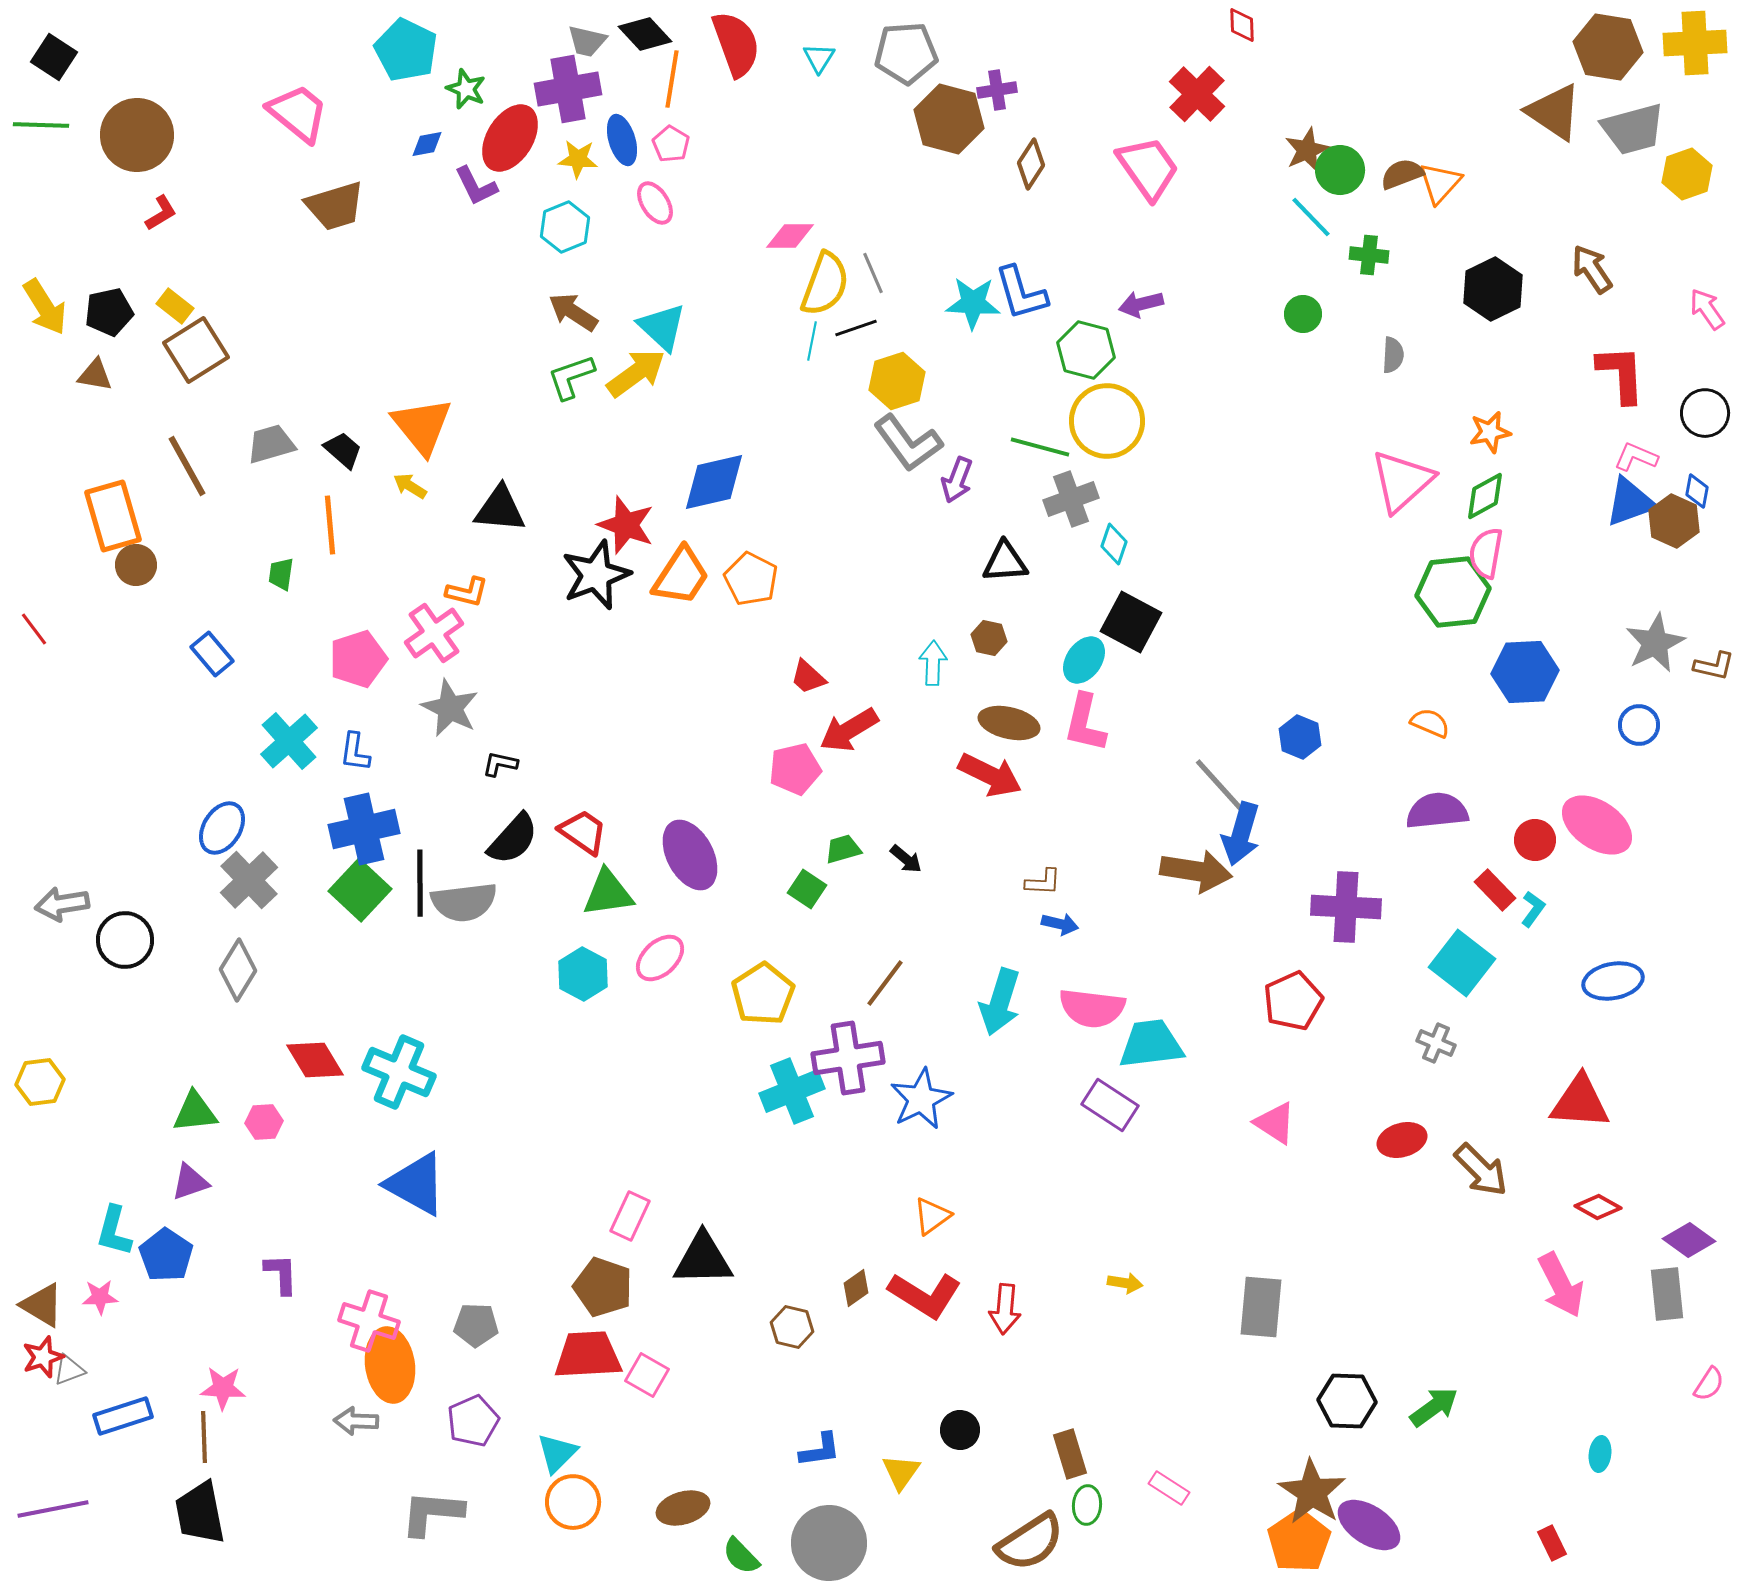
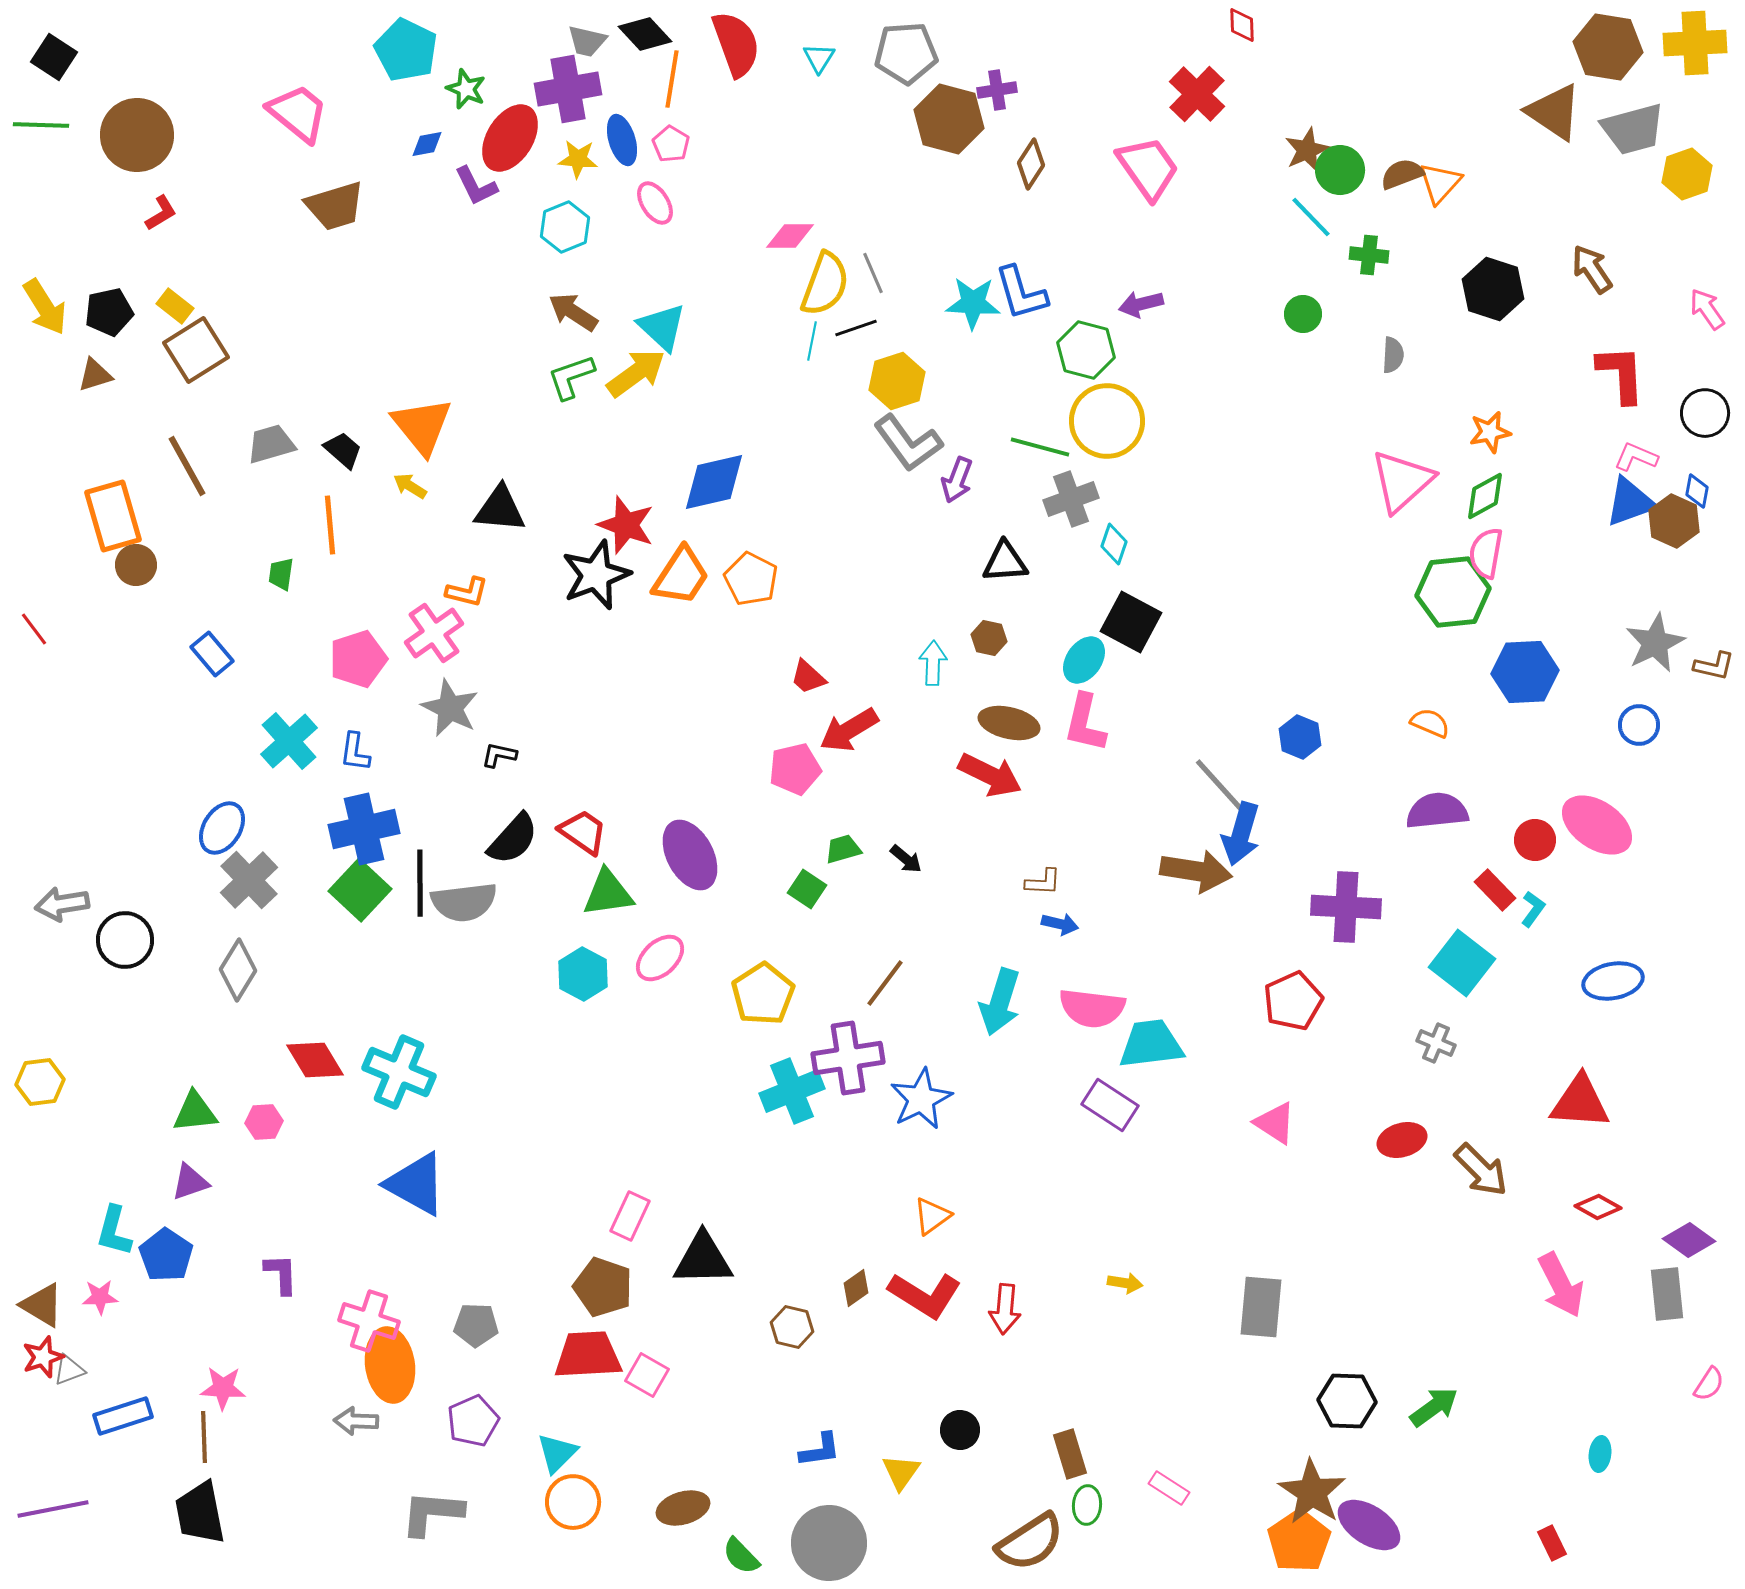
black hexagon at (1493, 289): rotated 16 degrees counterclockwise
brown triangle at (95, 375): rotated 27 degrees counterclockwise
black L-shape at (500, 764): moved 1 px left, 9 px up
